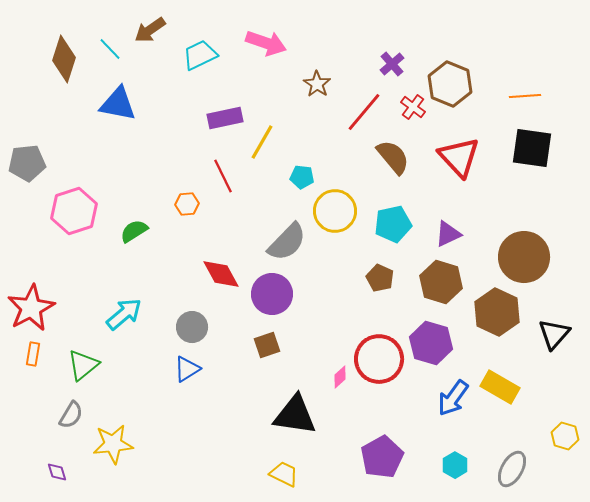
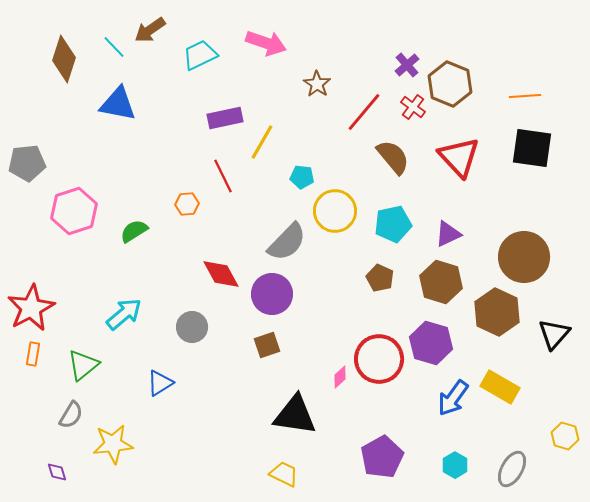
cyan line at (110, 49): moved 4 px right, 2 px up
purple cross at (392, 64): moved 15 px right, 1 px down
blue triangle at (187, 369): moved 27 px left, 14 px down
